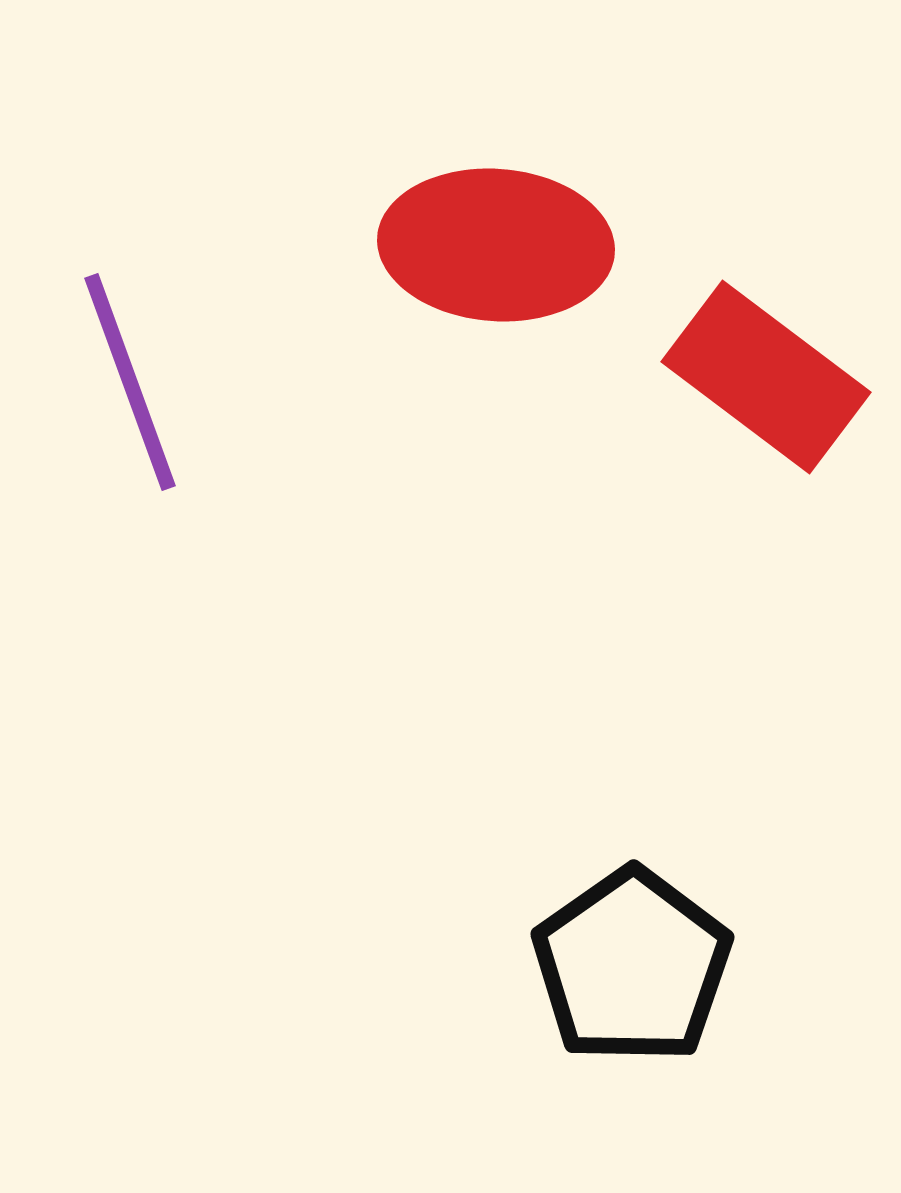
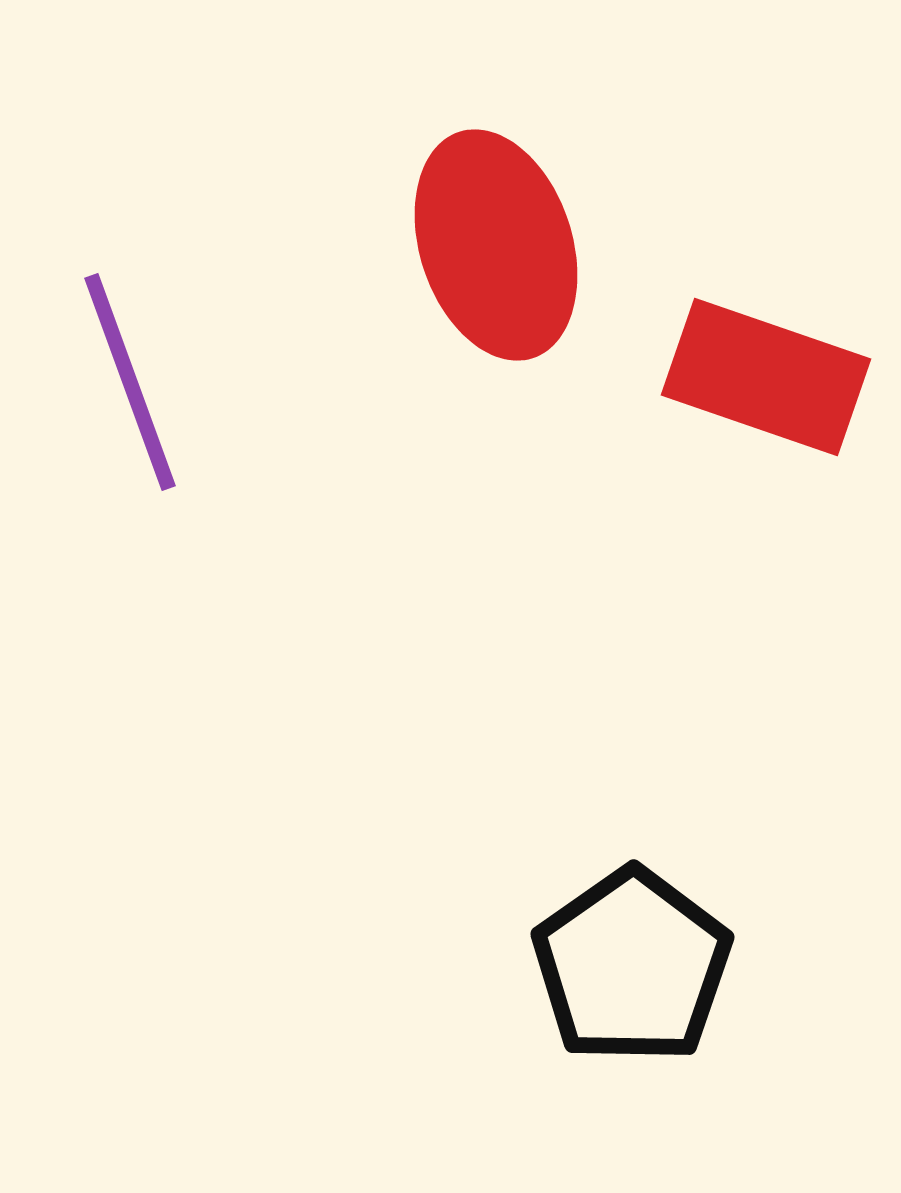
red ellipse: rotated 68 degrees clockwise
red rectangle: rotated 18 degrees counterclockwise
